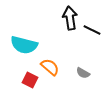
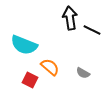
cyan semicircle: rotated 8 degrees clockwise
